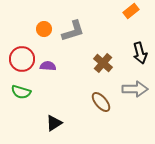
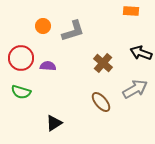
orange rectangle: rotated 42 degrees clockwise
orange circle: moved 1 px left, 3 px up
black arrow: moved 1 px right; rotated 125 degrees clockwise
red circle: moved 1 px left, 1 px up
gray arrow: rotated 30 degrees counterclockwise
